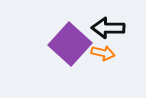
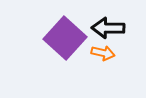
purple square: moved 5 px left, 6 px up
